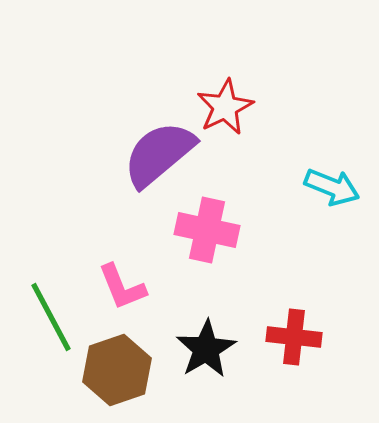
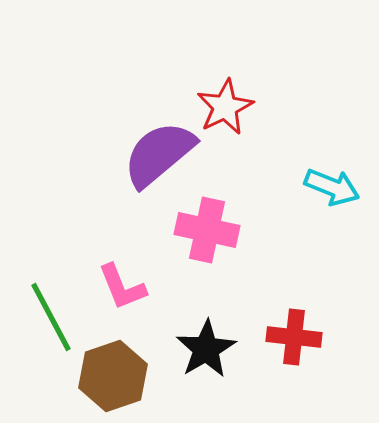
brown hexagon: moved 4 px left, 6 px down
